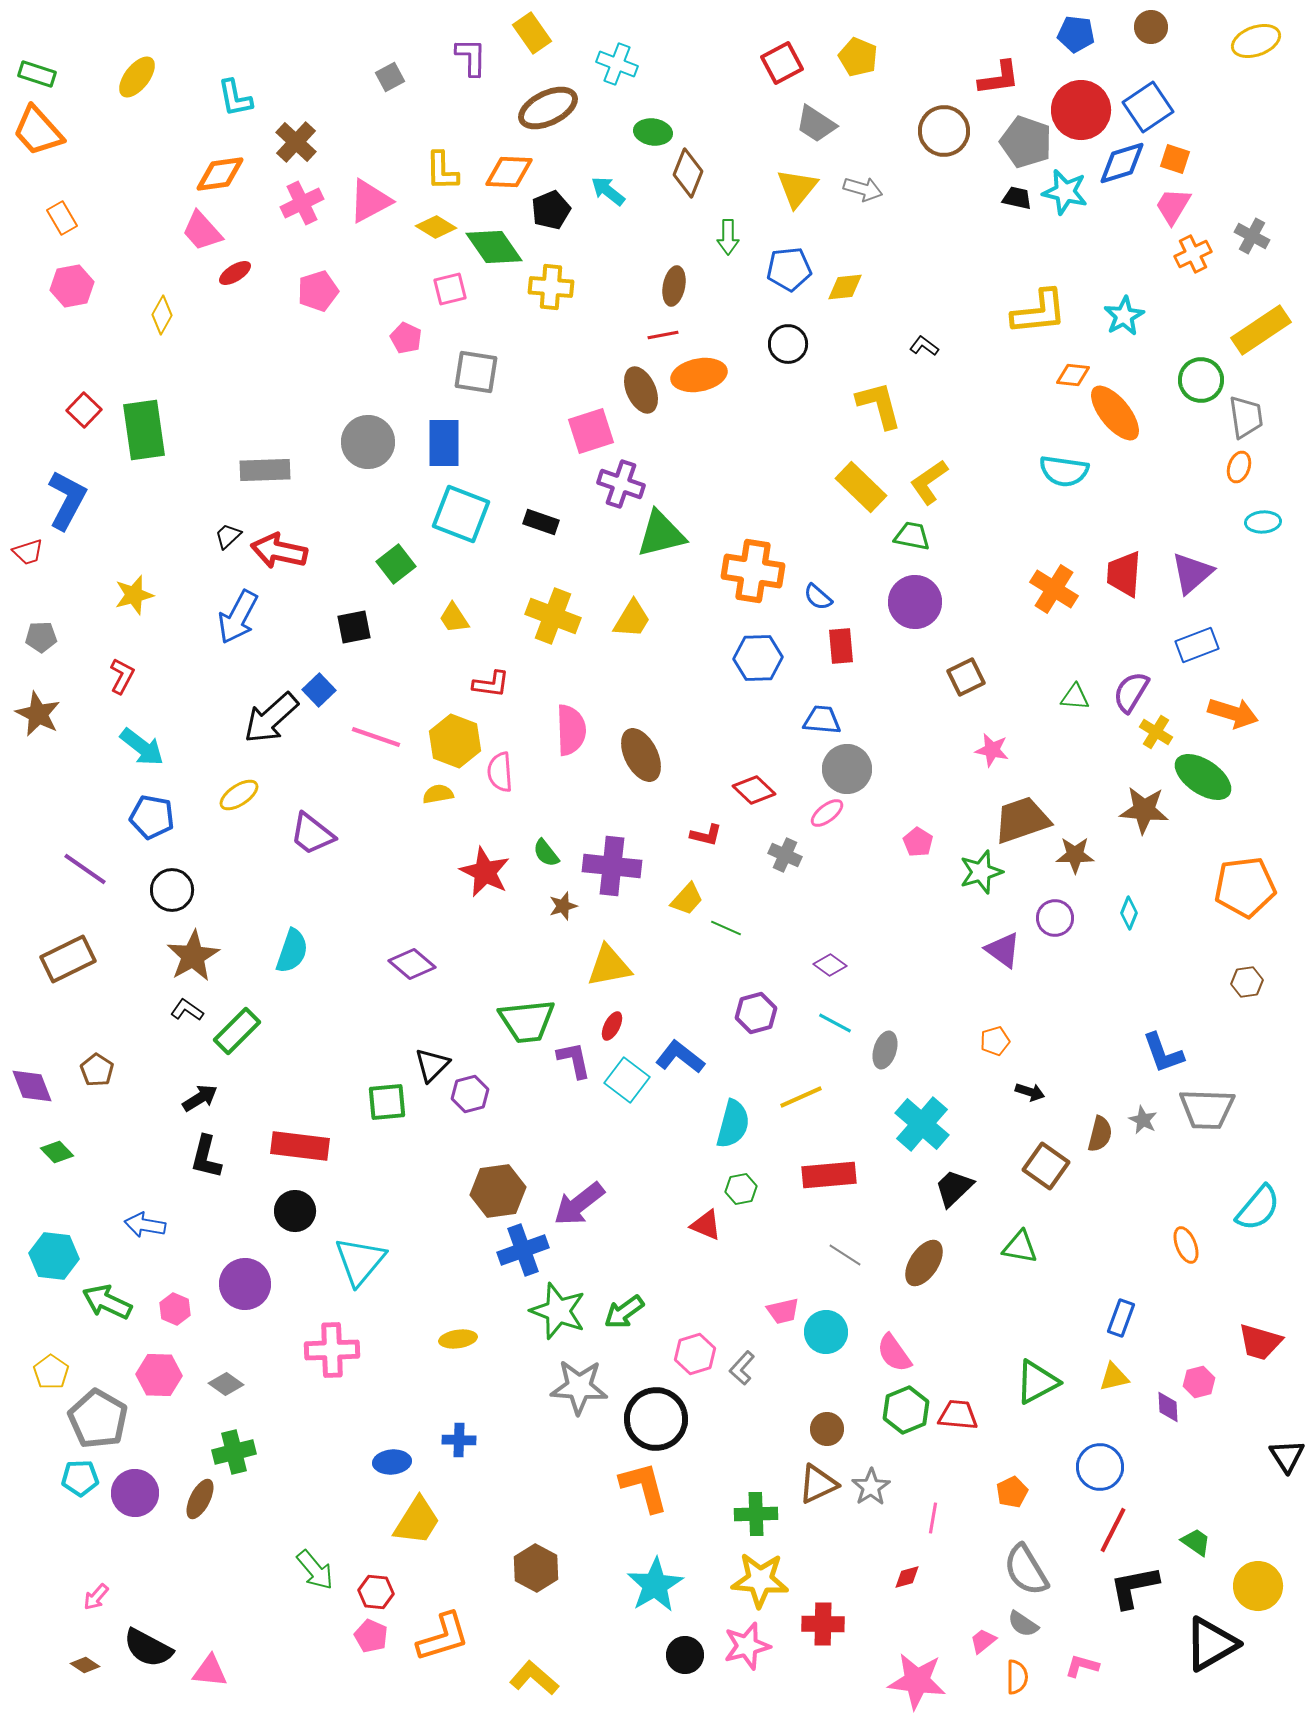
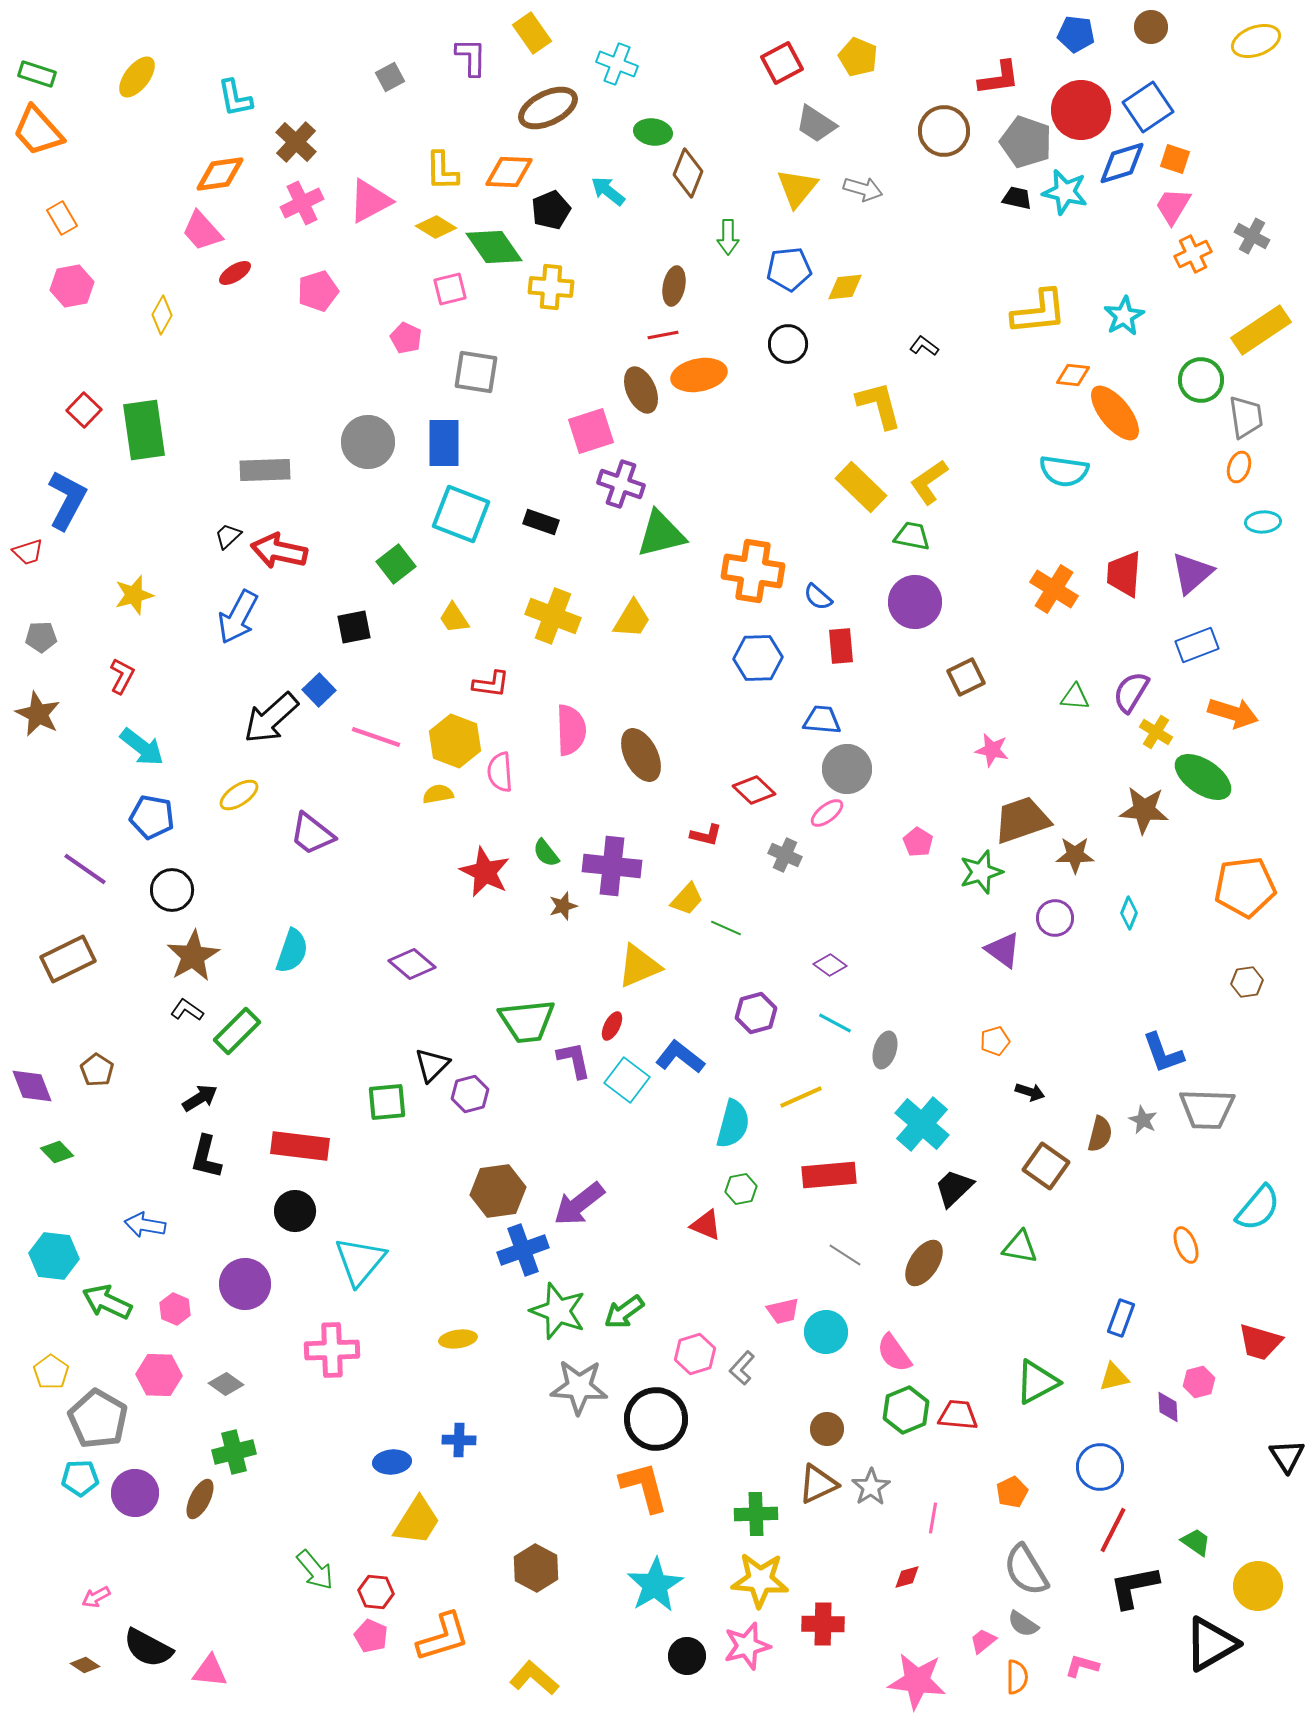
yellow triangle at (609, 966): moved 30 px right; rotated 12 degrees counterclockwise
pink arrow at (96, 1597): rotated 20 degrees clockwise
black circle at (685, 1655): moved 2 px right, 1 px down
